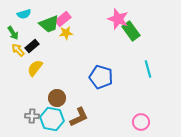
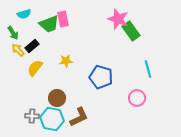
pink rectangle: rotated 63 degrees counterclockwise
yellow star: moved 28 px down
pink circle: moved 4 px left, 24 px up
